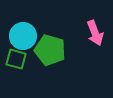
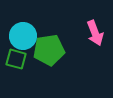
green pentagon: moved 1 px left; rotated 24 degrees counterclockwise
